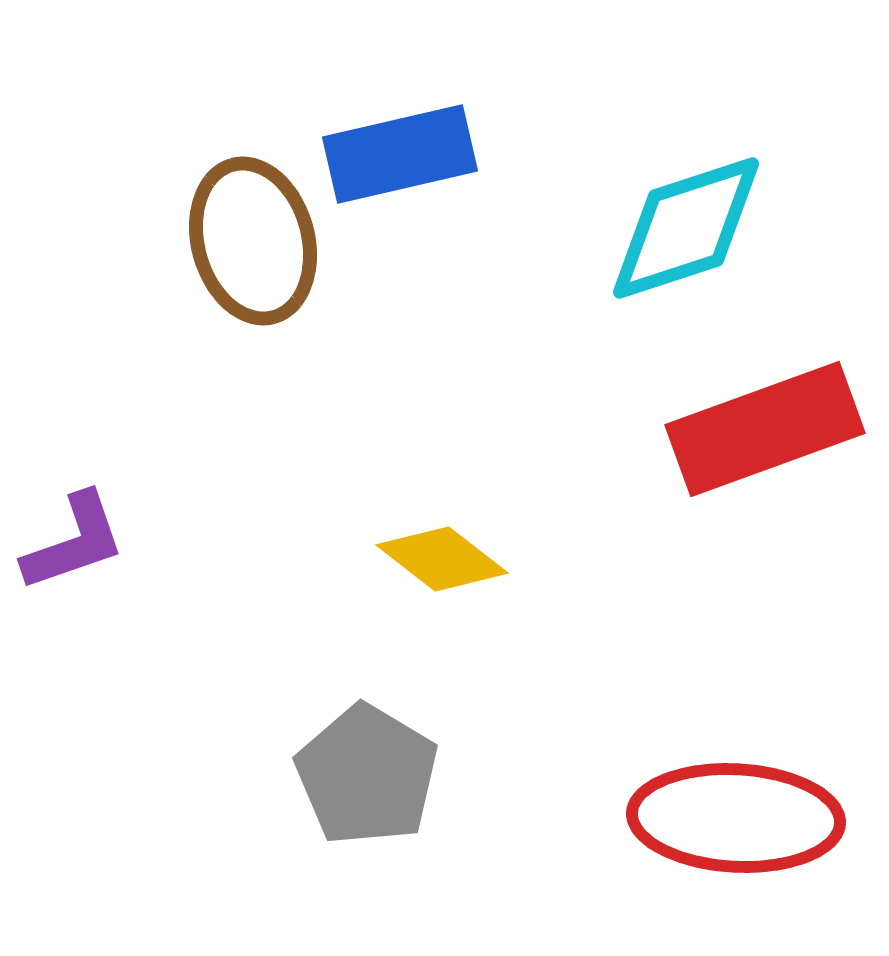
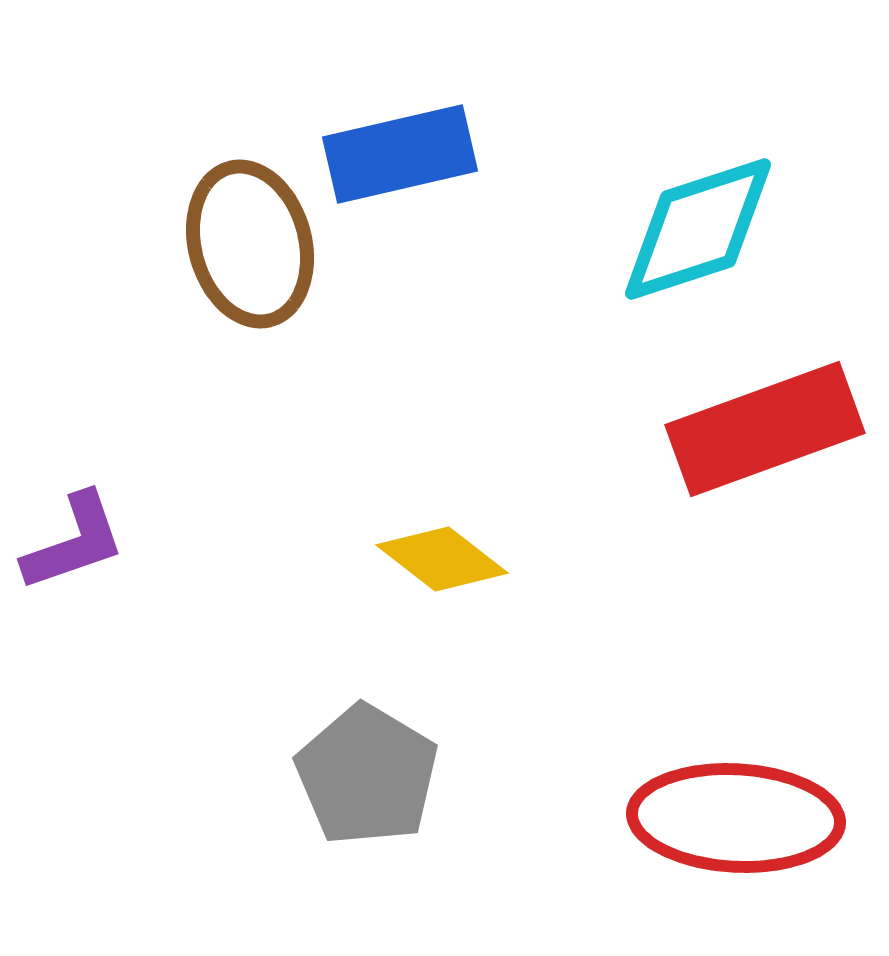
cyan diamond: moved 12 px right, 1 px down
brown ellipse: moved 3 px left, 3 px down
